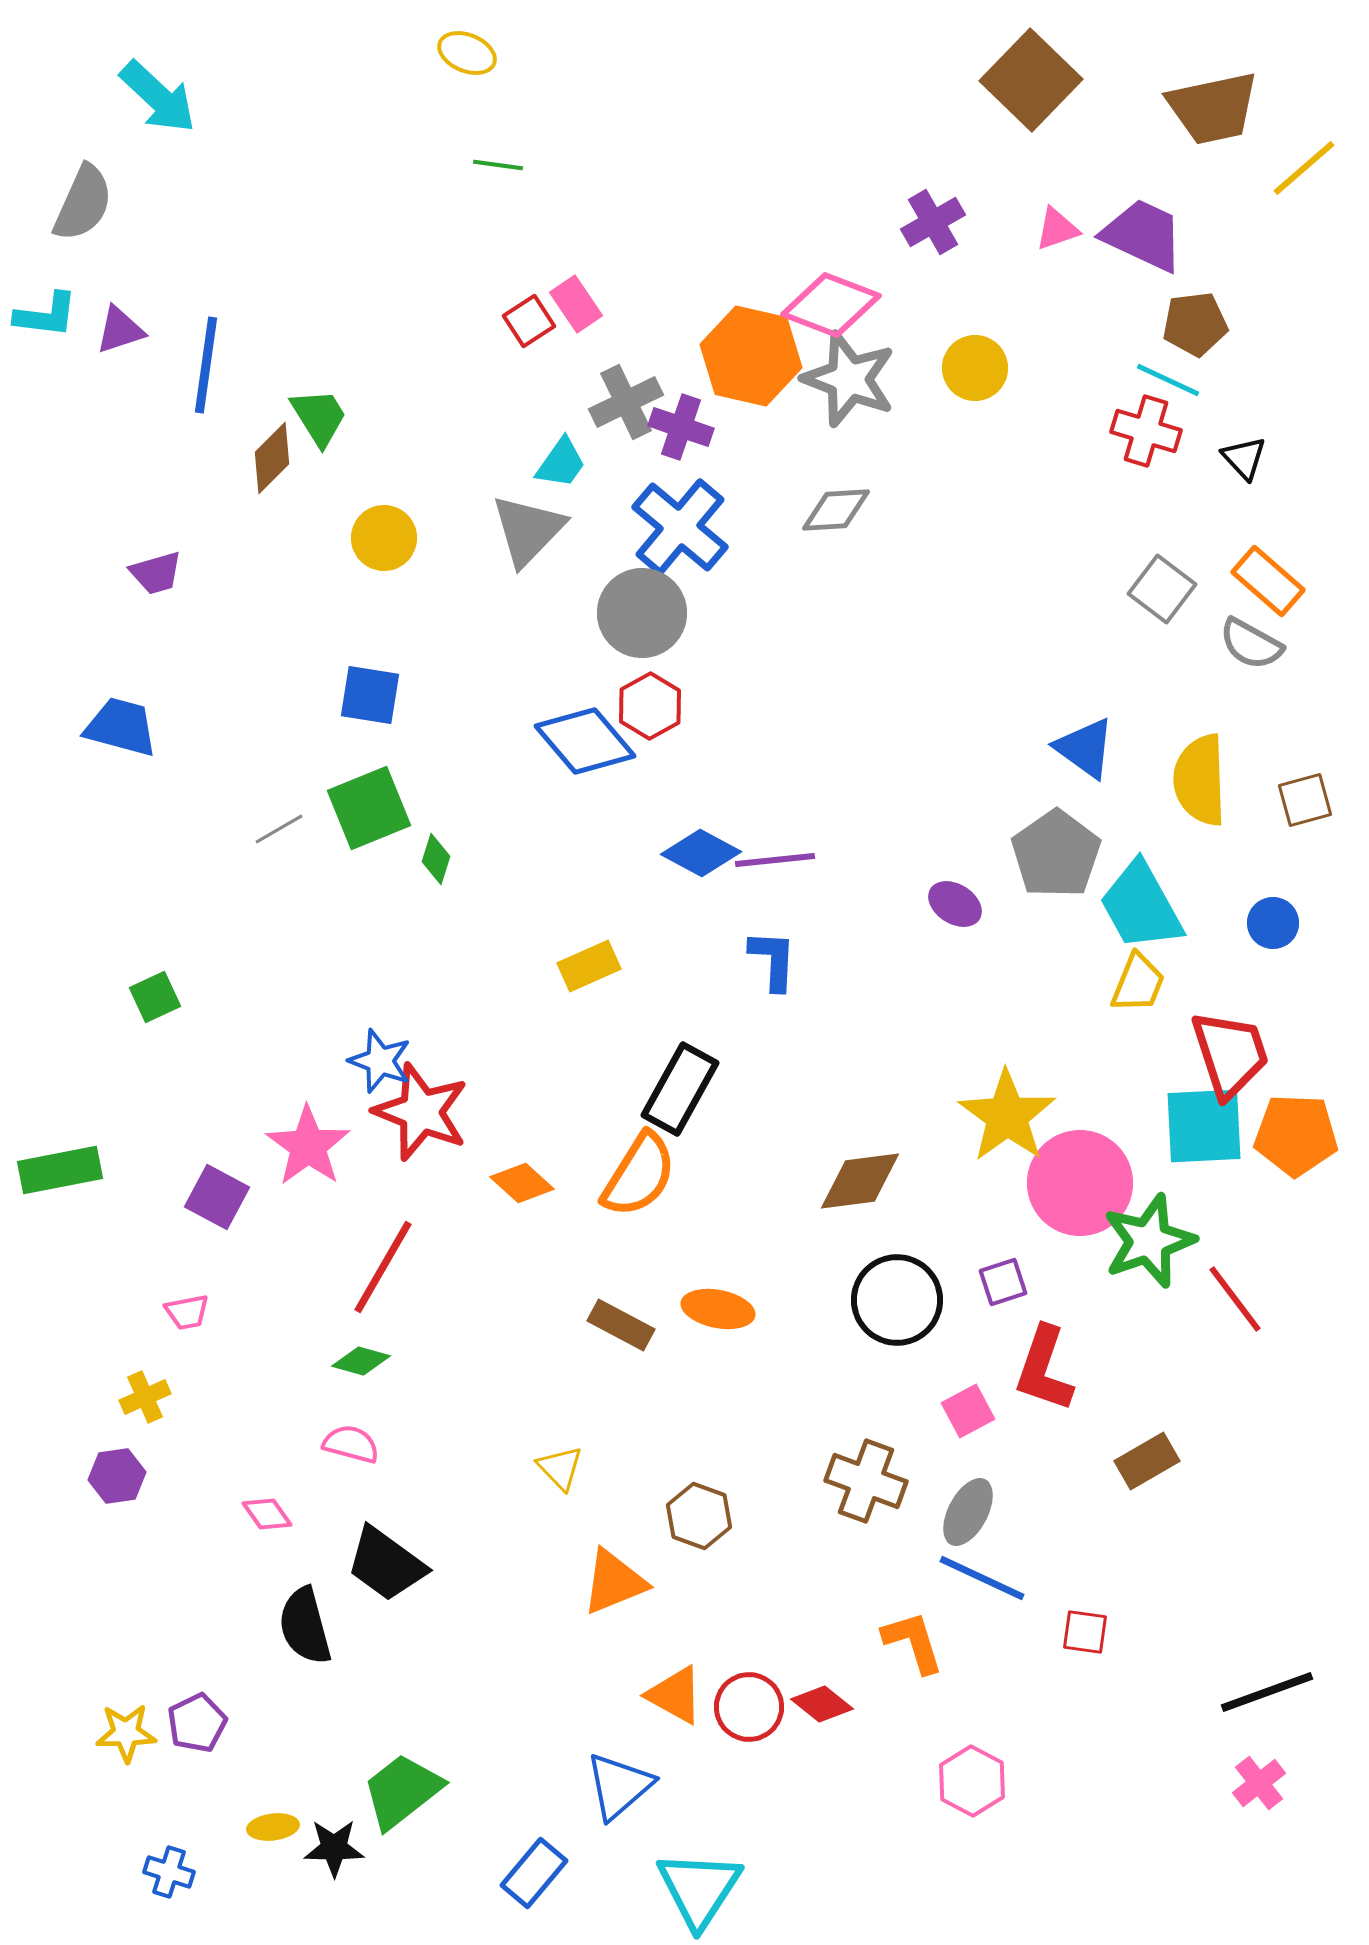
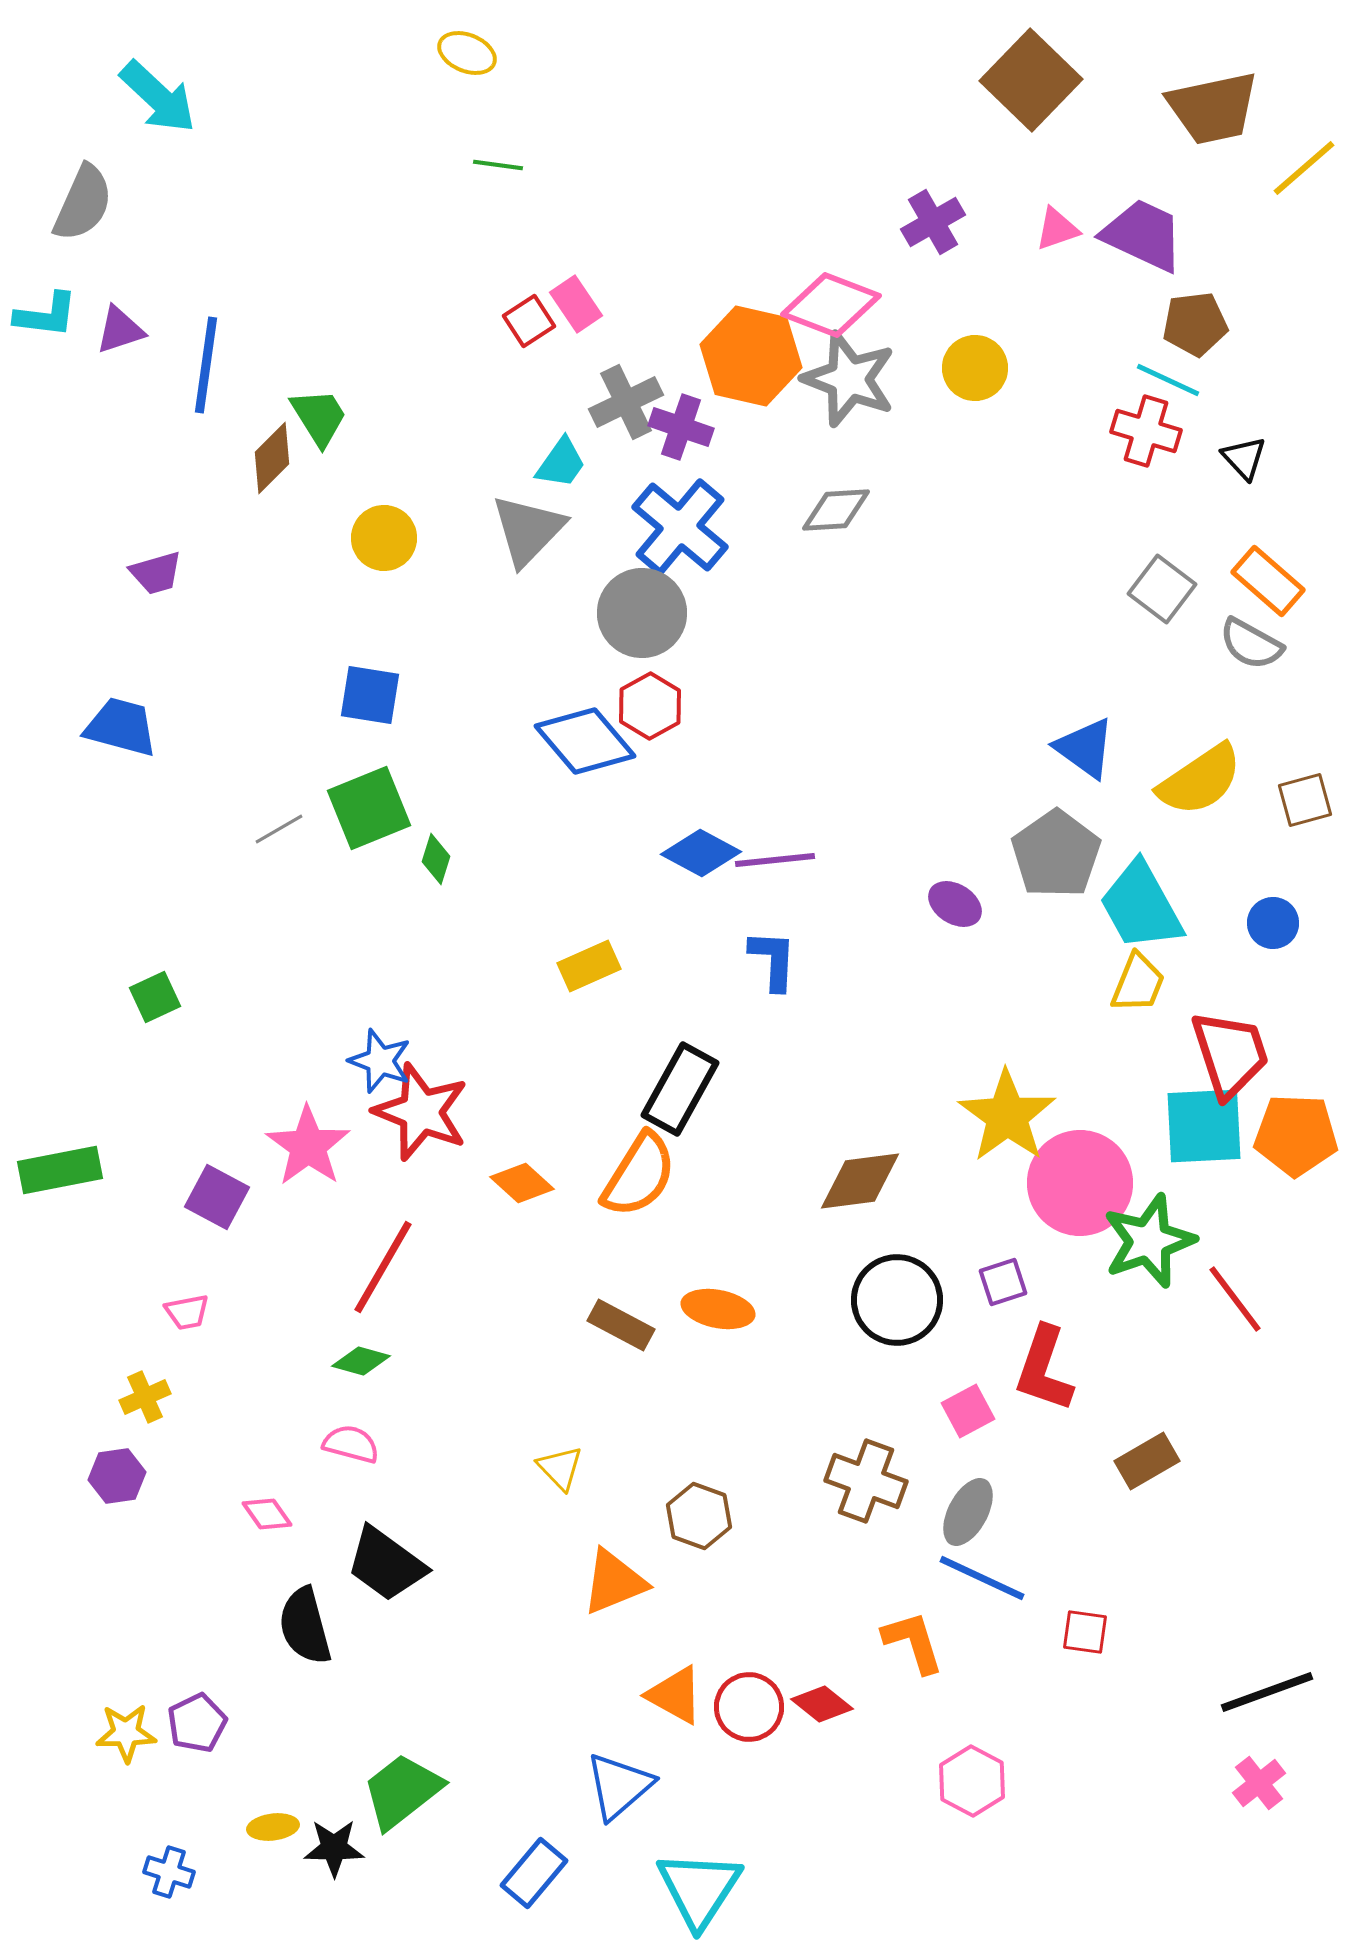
yellow semicircle at (1200, 780): rotated 122 degrees counterclockwise
